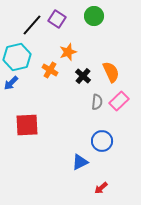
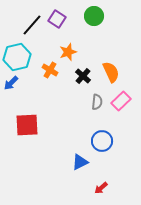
pink rectangle: moved 2 px right
